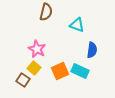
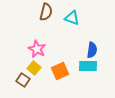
cyan triangle: moved 5 px left, 7 px up
cyan rectangle: moved 8 px right, 5 px up; rotated 24 degrees counterclockwise
